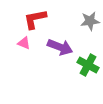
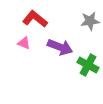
red L-shape: rotated 50 degrees clockwise
